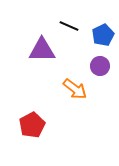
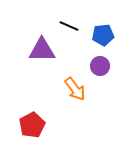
blue pentagon: rotated 20 degrees clockwise
orange arrow: rotated 15 degrees clockwise
